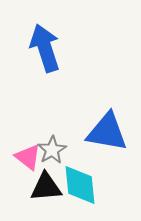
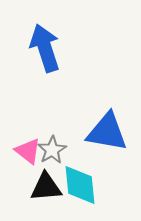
pink triangle: moved 6 px up
